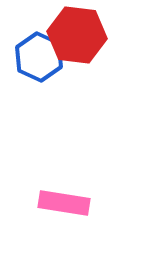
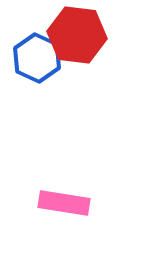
blue hexagon: moved 2 px left, 1 px down
